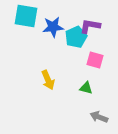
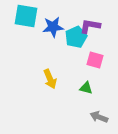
yellow arrow: moved 2 px right, 1 px up
